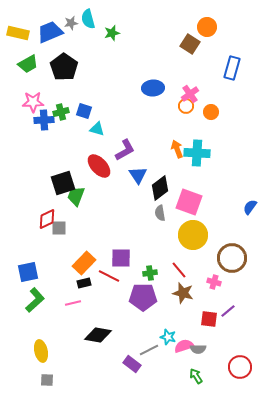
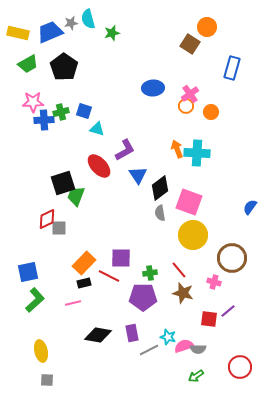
purple rectangle at (132, 364): moved 31 px up; rotated 42 degrees clockwise
green arrow at (196, 376): rotated 91 degrees counterclockwise
